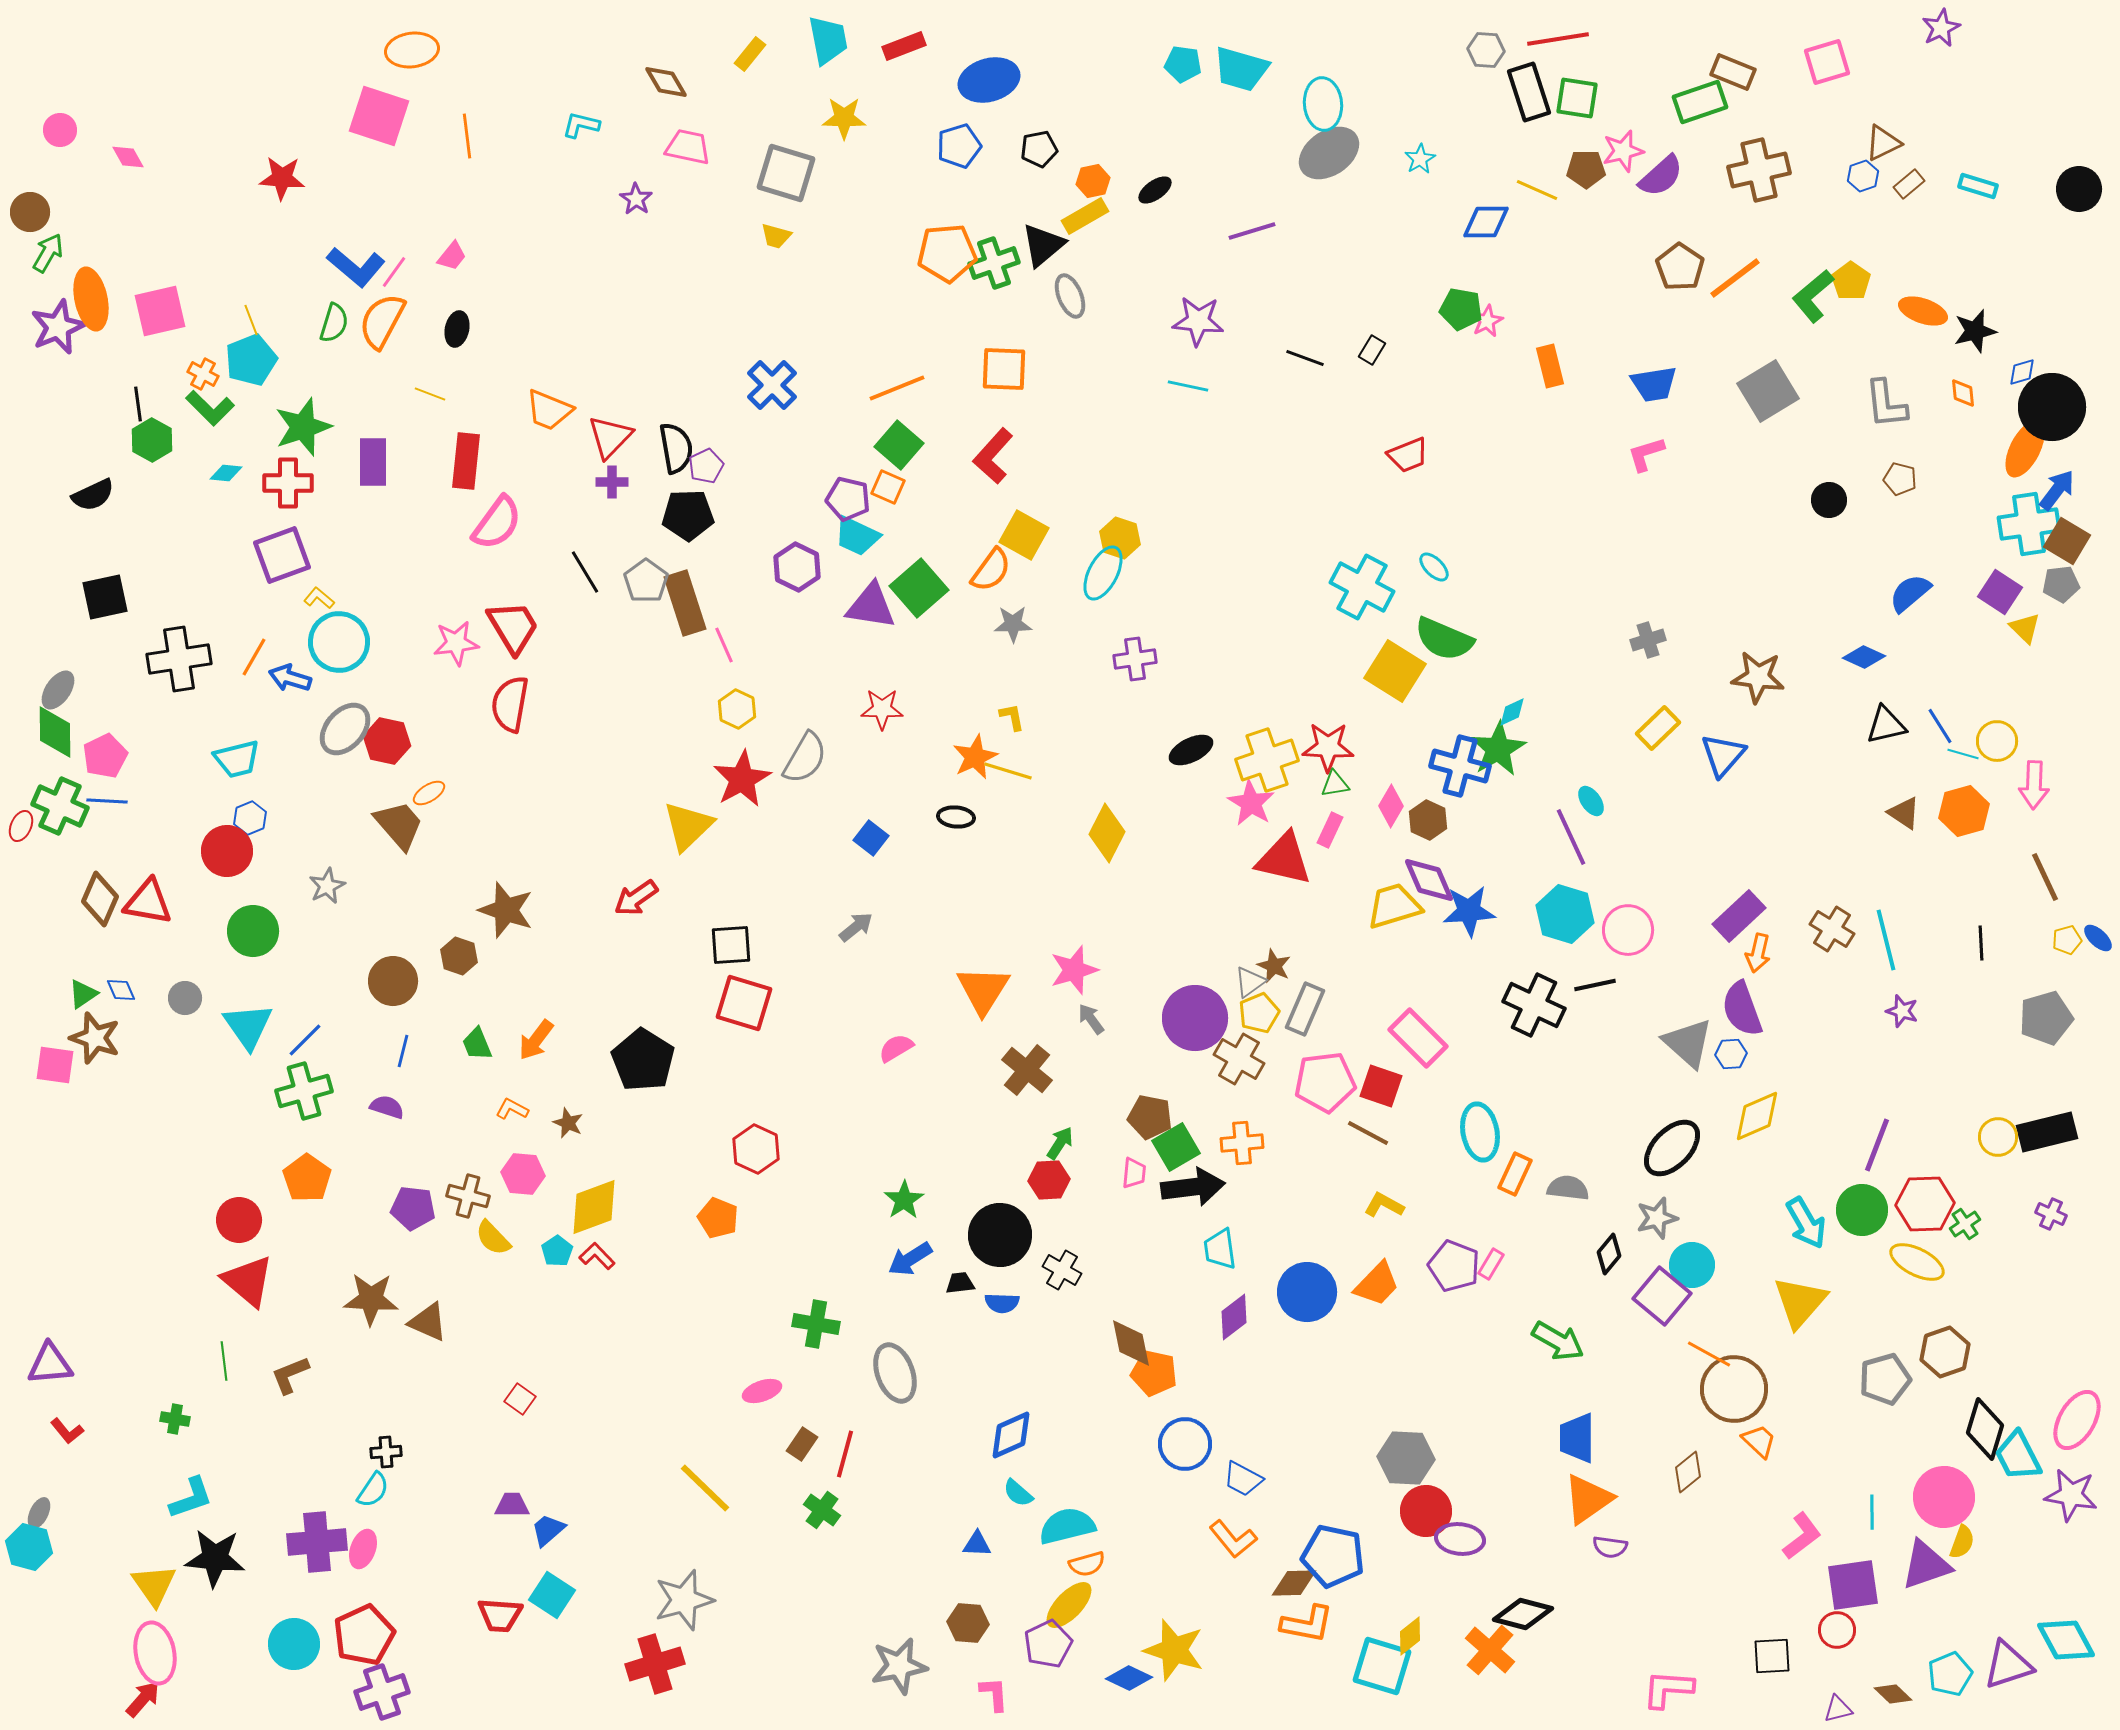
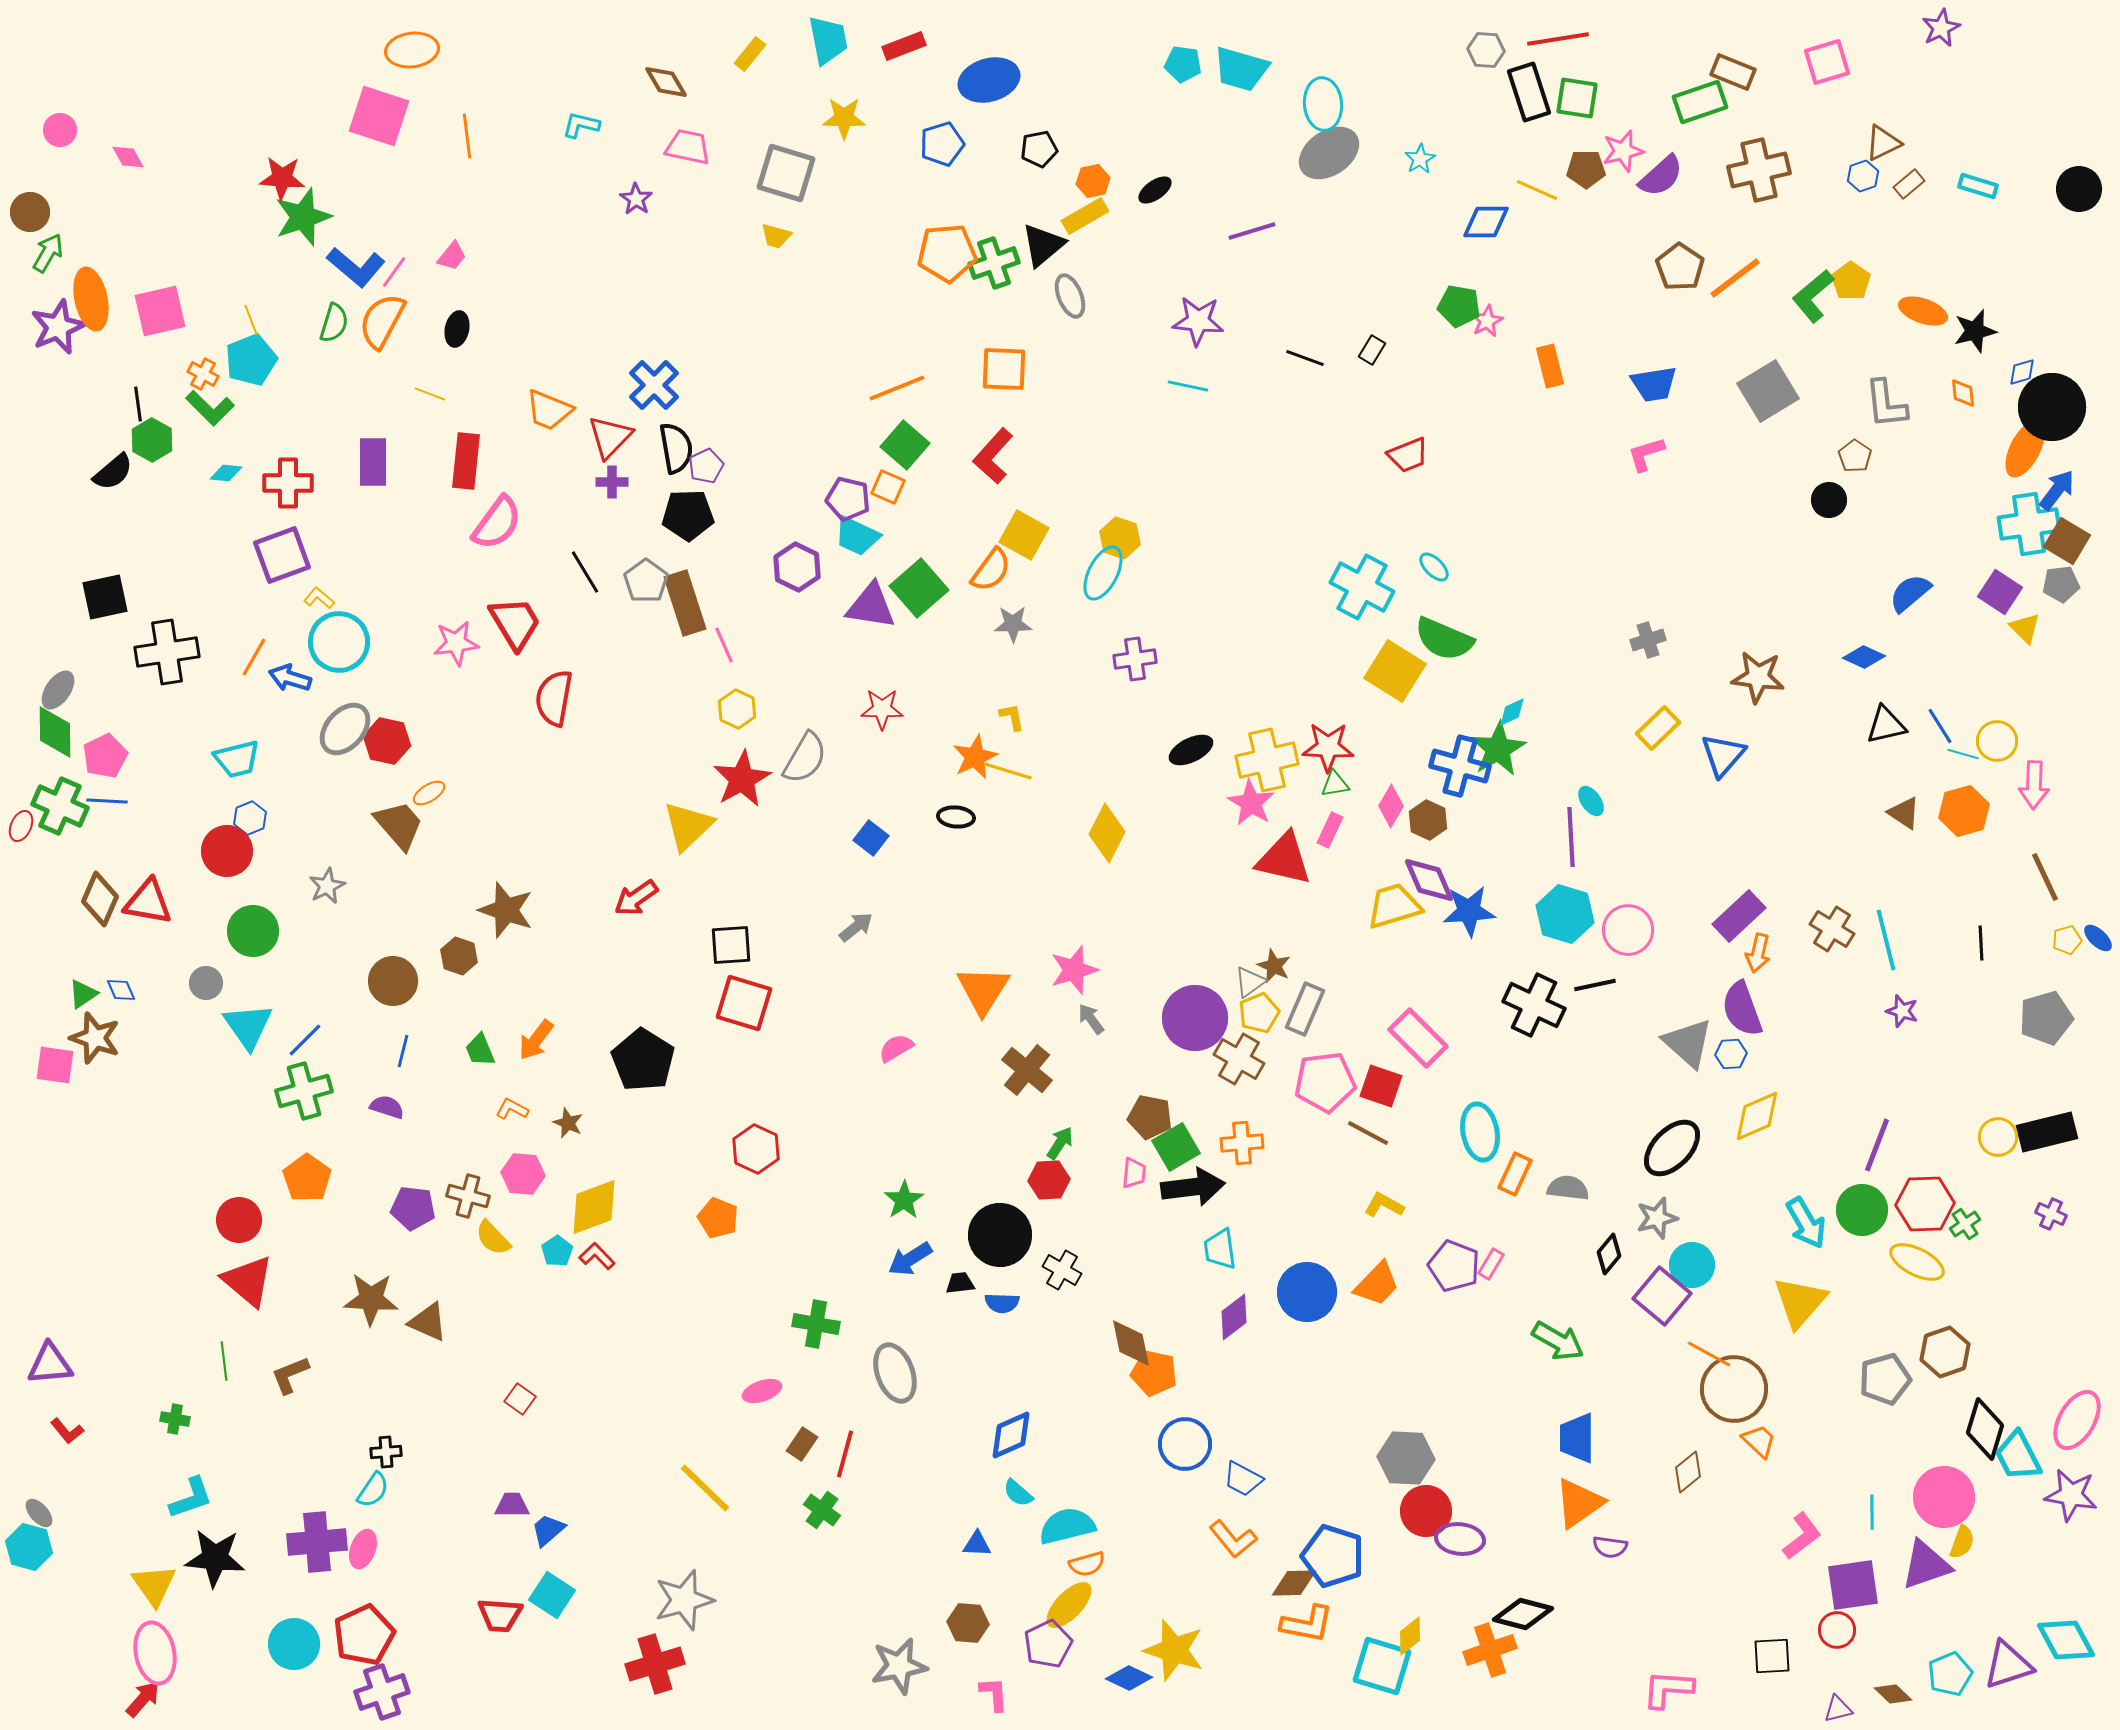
blue pentagon at (959, 146): moved 17 px left, 2 px up
green pentagon at (1461, 309): moved 2 px left, 3 px up
blue cross at (772, 385): moved 118 px left
green star at (303, 427): moved 210 px up
green square at (899, 445): moved 6 px right
brown pentagon at (1900, 479): moved 45 px left, 23 px up; rotated 20 degrees clockwise
black semicircle at (93, 495): moved 20 px right, 23 px up; rotated 15 degrees counterclockwise
red trapezoid at (513, 627): moved 2 px right, 4 px up
black cross at (179, 659): moved 12 px left, 7 px up
red semicircle at (510, 704): moved 44 px right, 6 px up
yellow cross at (1267, 760): rotated 6 degrees clockwise
purple line at (1571, 837): rotated 22 degrees clockwise
gray circle at (185, 998): moved 21 px right, 15 px up
green trapezoid at (477, 1044): moved 3 px right, 6 px down
orange triangle at (1588, 1499): moved 9 px left, 4 px down
gray ellipse at (39, 1513): rotated 68 degrees counterclockwise
blue pentagon at (1333, 1556): rotated 6 degrees clockwise
orange cross at (1490, 1650): rotated 30 degrees clockwise
